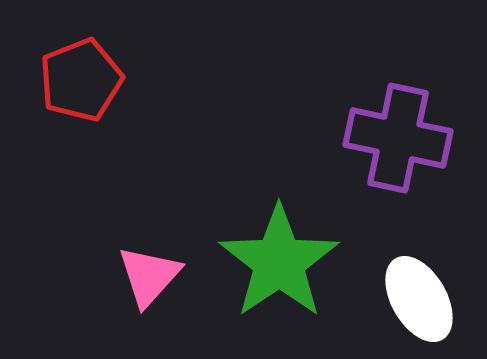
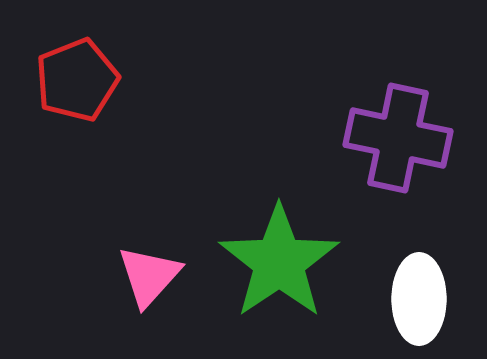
red pentagon: moved 4 px left
white ellipse: rotated 30 degrees clockwise
